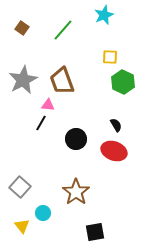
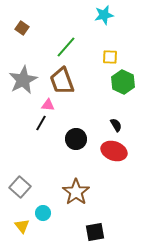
cyan star: rotated 12 degrees clockwise
green line: moved 3 px right, 17 px down
